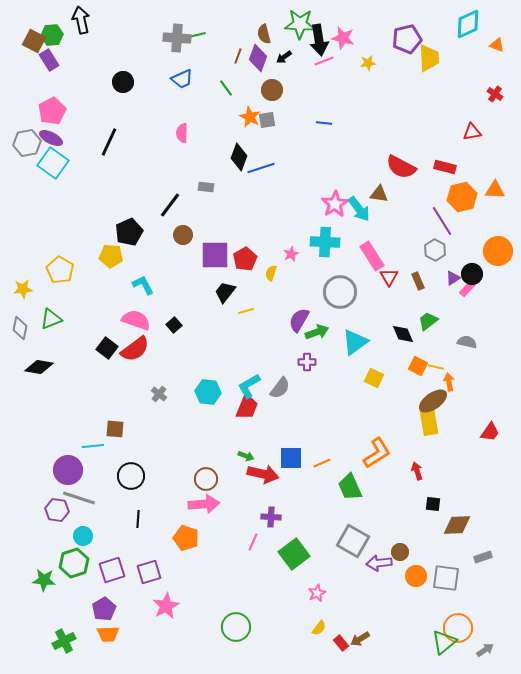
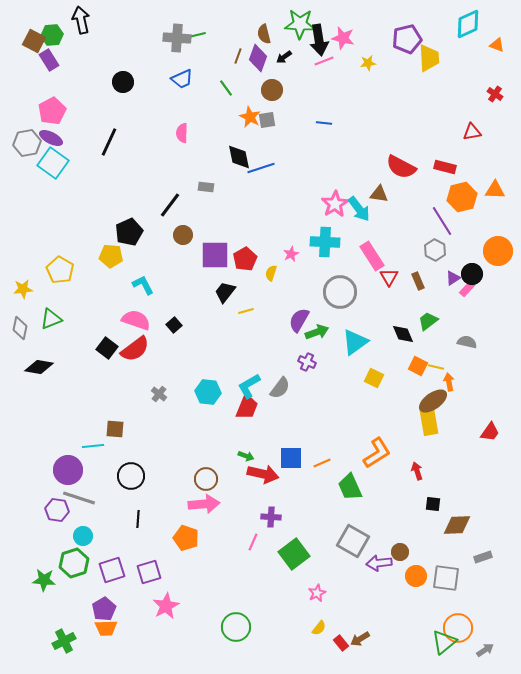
black diamond at (239, 157): rotated 32 degrees counterclockwise
purple cross at (307, 362): rotated 24 degrees clockwise
orange trapezoid at (108, 634): moved 2 px left, 6 px up
